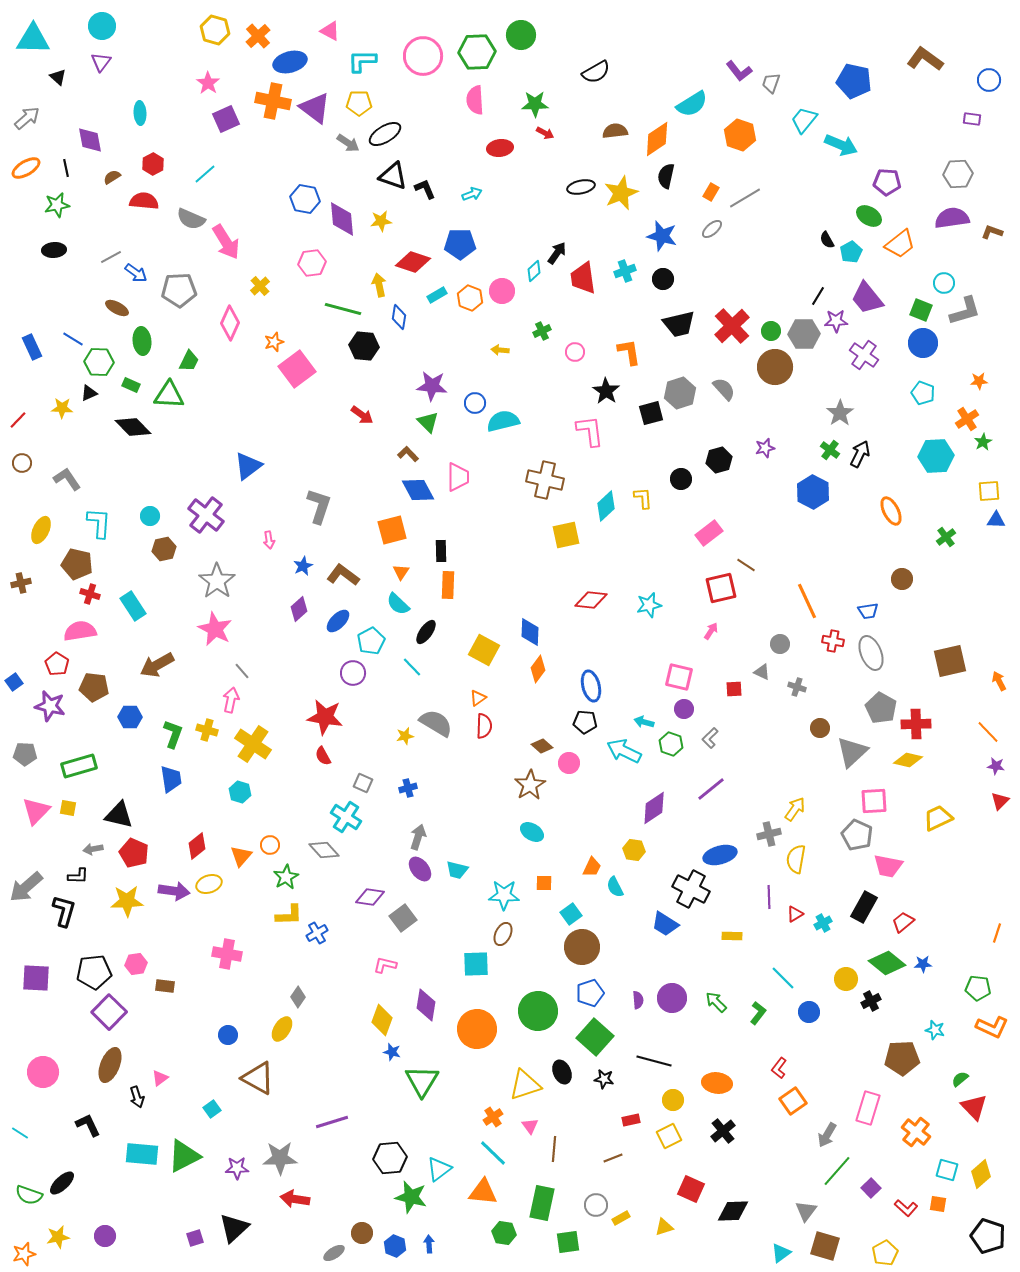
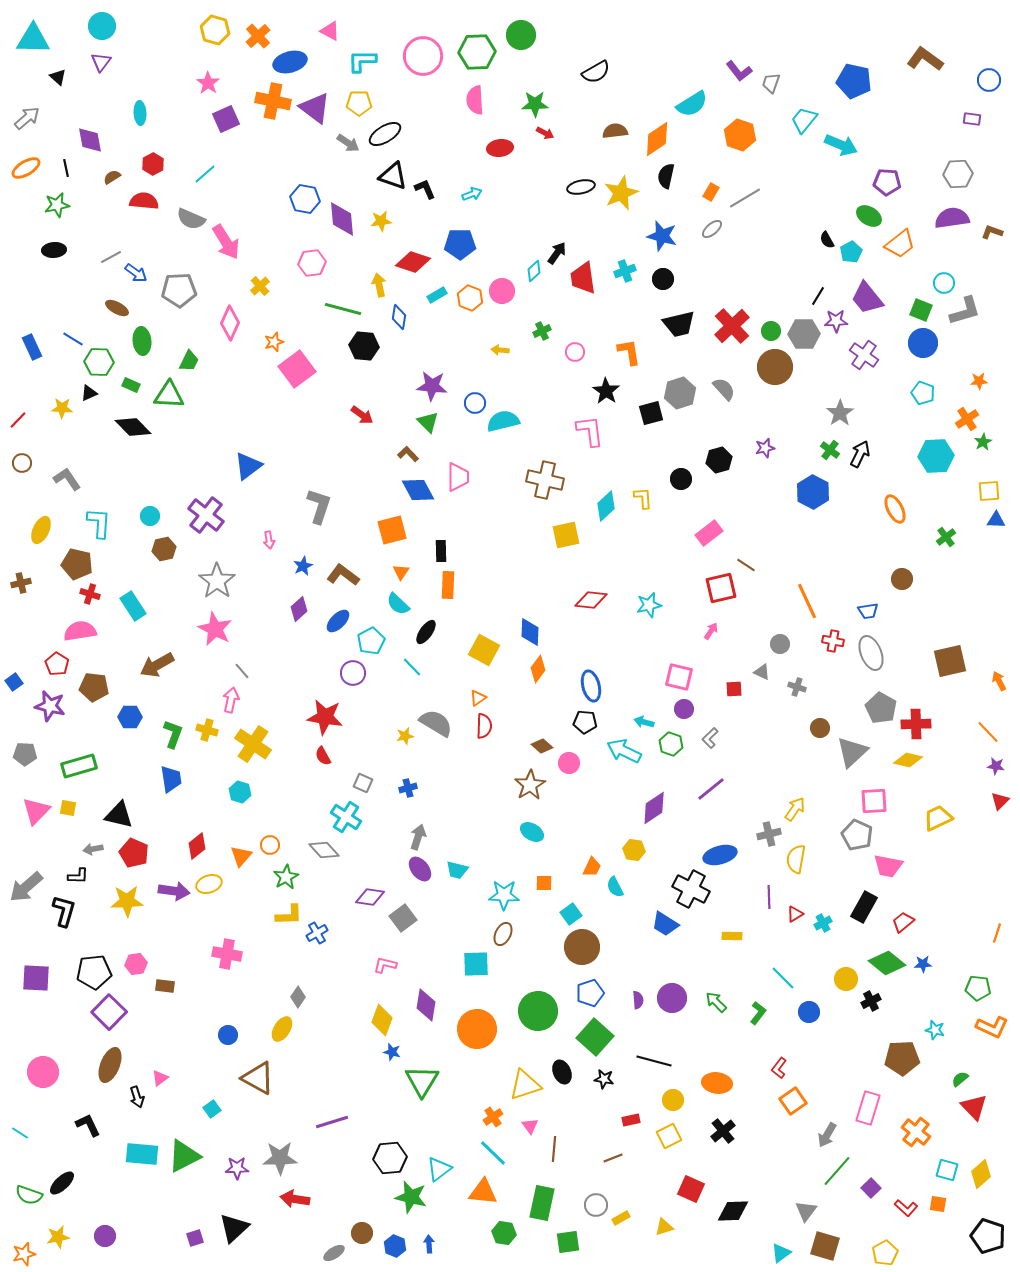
orange ellipse at (891, 511): moved 4 px right, 2 px up
